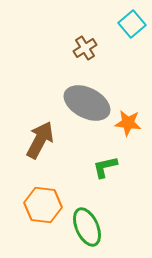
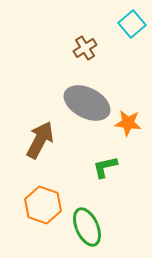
orange hexagon: rotated 12 degrees clockwise
